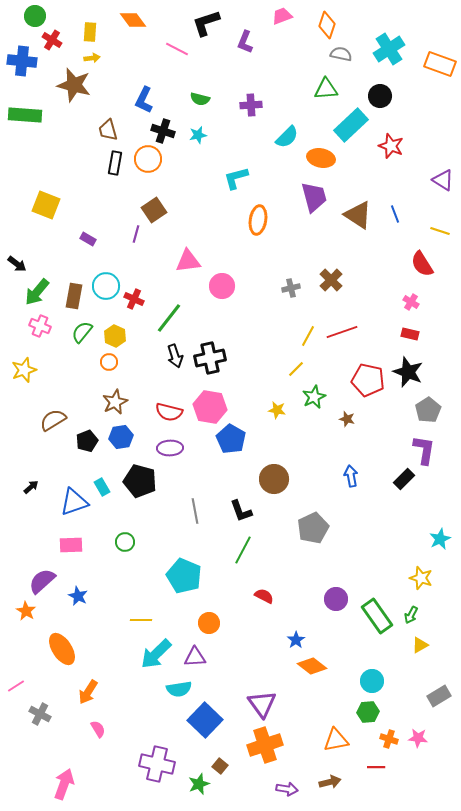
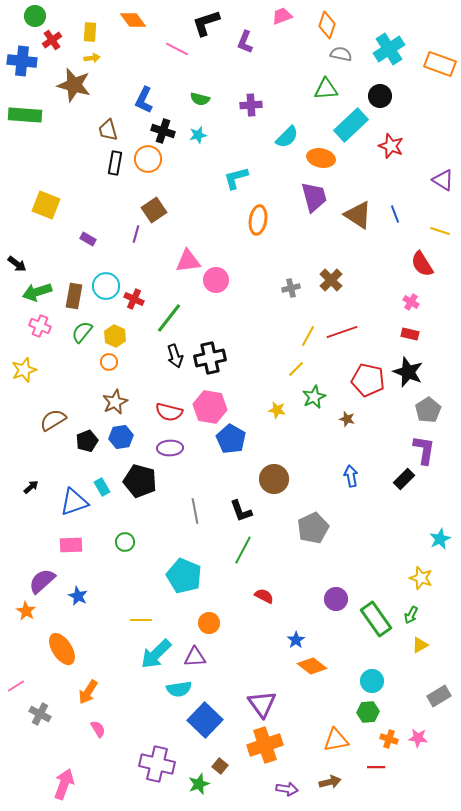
red cross at (52, 40): rotated 24 degrees clockwise
pink circle at (222, 286): moved 6 px left, 6 px up
green arrow at (37, 292): rotated 32 degrees clockwise
green rectangle at (377, 616): moved 1 px left, 3 px down
